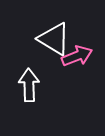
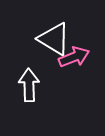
pink arrow: moved 3 px left, 1 px down
